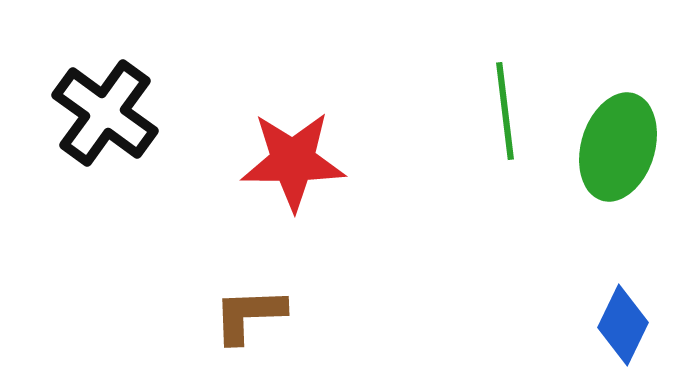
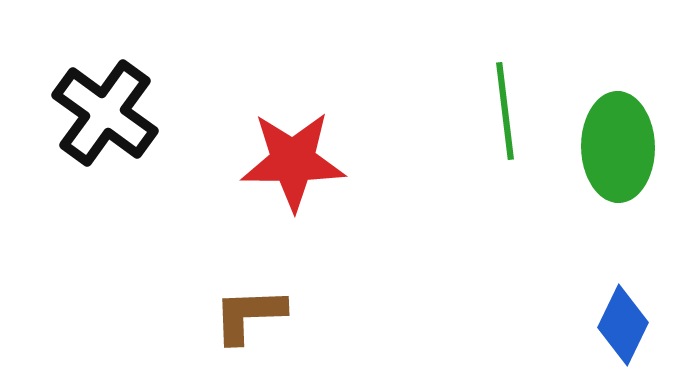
green ellipse: rotated 18 degrees counterclockwise
